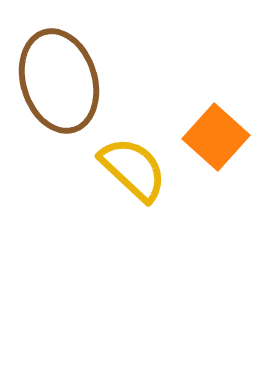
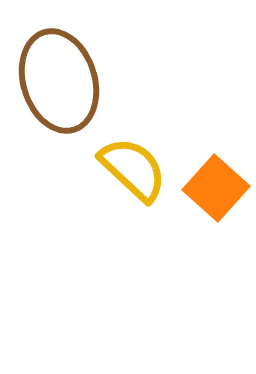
orange square: moved 51 px down
